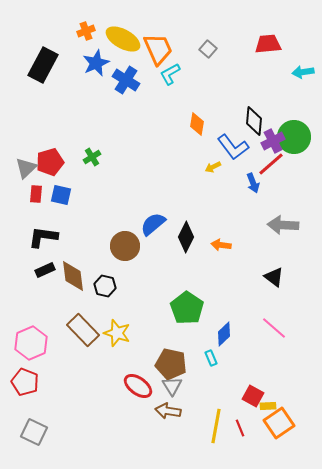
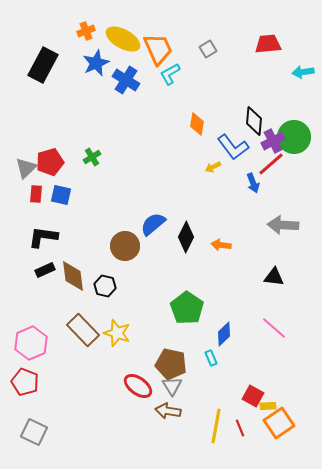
gray square at (208, 49): rotated 18 degrees clockwise
black triangle at (274, 277): rotated 30 degrees counterclockwise
